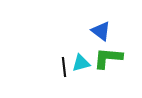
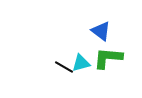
black line: rotated 54 degrees counterclockwise
